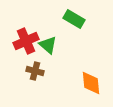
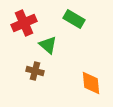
red cross: moved 2 px left, 18 px up
